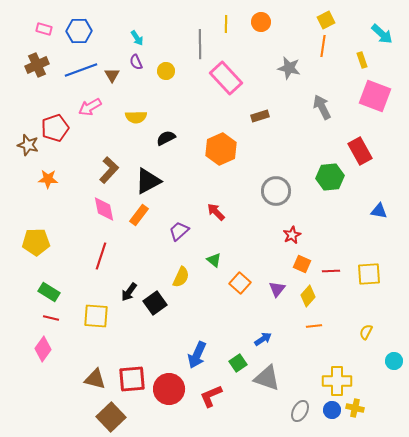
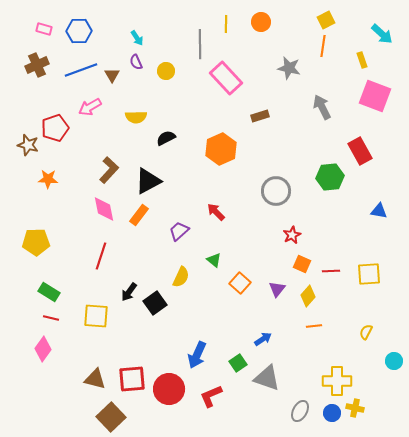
blue circle at (332, 410): moved 3 px down
